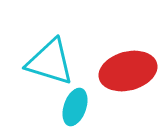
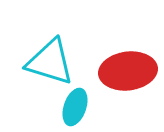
red ellipse: rotated 8 degrees clockwise
